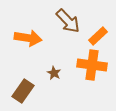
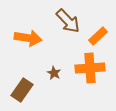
orange cross: moved 2 px left, 3 px down; rotated 12 degrees counterclockwise
brown rectangle: moved 1 px left, 1 px up
